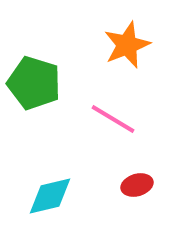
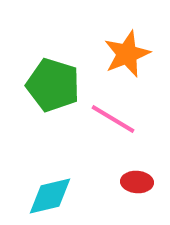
orange star: moved 9 px down
green pentagon: moved 19 px right, 2 px down
red ellipse: moved 3 px up; rotated 20 degrees clockwise
